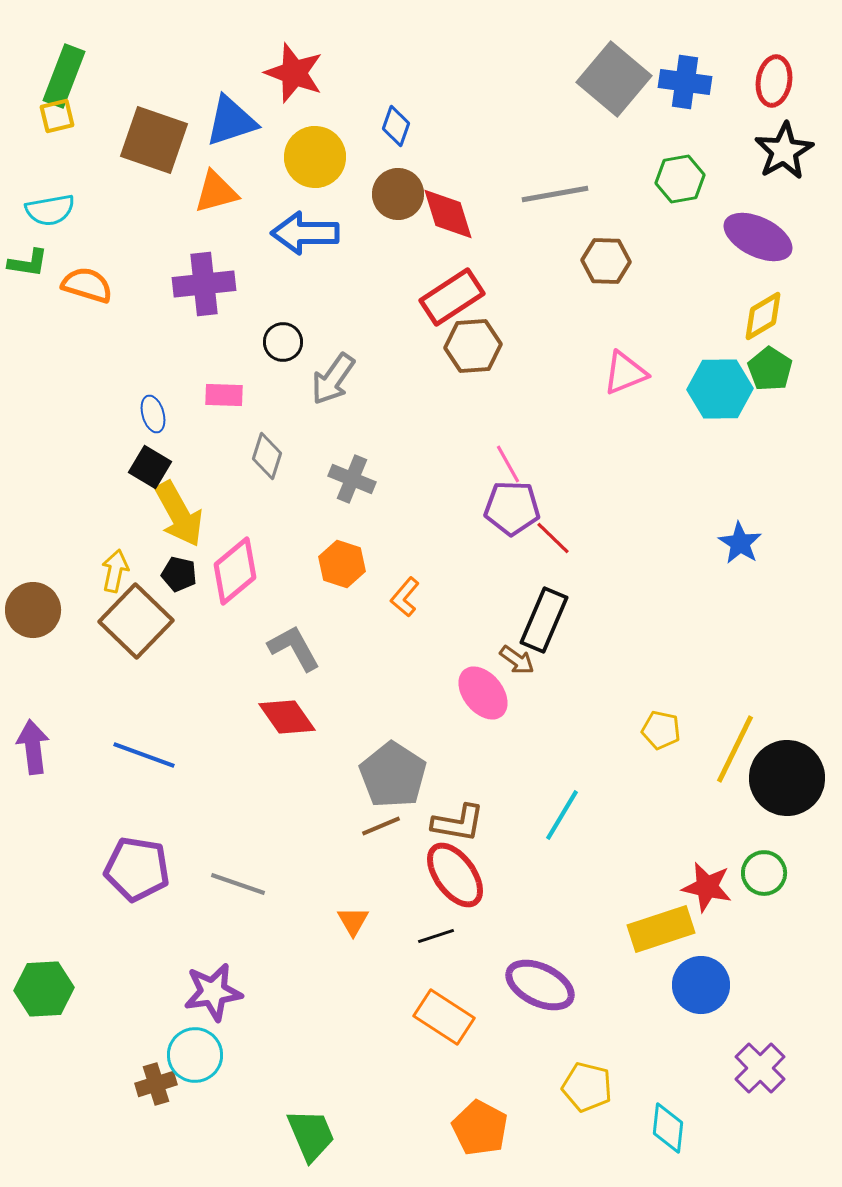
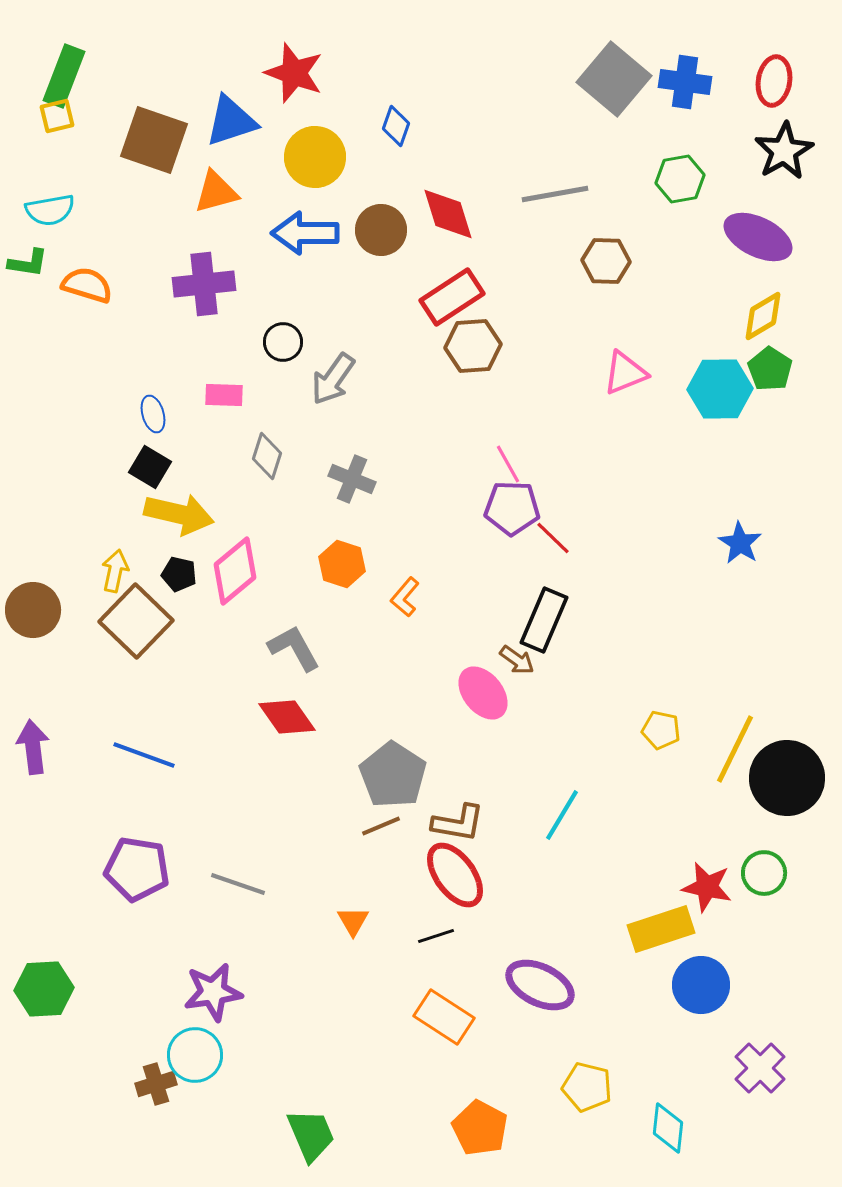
brown circle at (398, 194): moved 17 px left, 36 px down
yellow arrow at (179, 514): rotated 48 degrees counterclockwise
